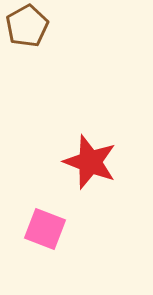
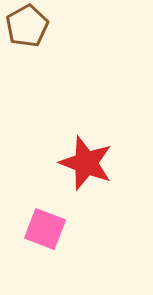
red star: moved 4 px left, 1 px down
